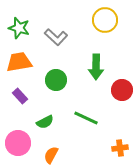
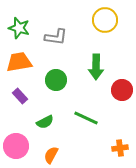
gray L-shape: rotated 35 degrees counterclockwise
pink circle: moved 2 px left, 3 px down
